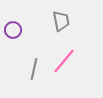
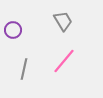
gray trapezoid: moved 2 px right; rotated 20 degrees counterclockwise
gray line: moved 10 px left
